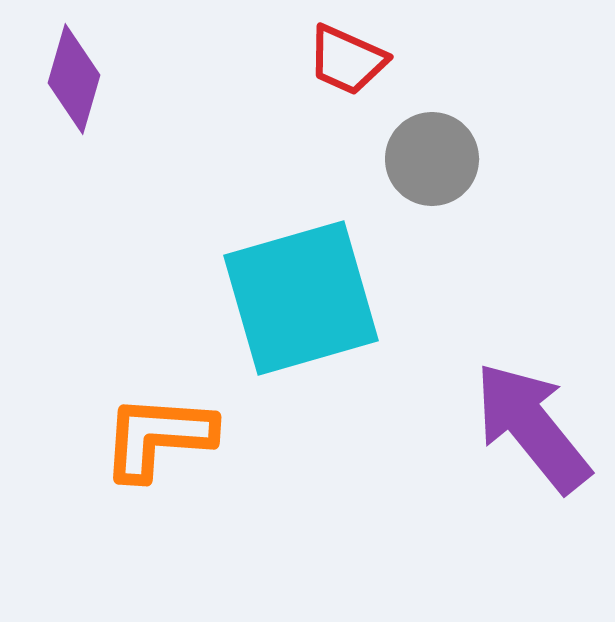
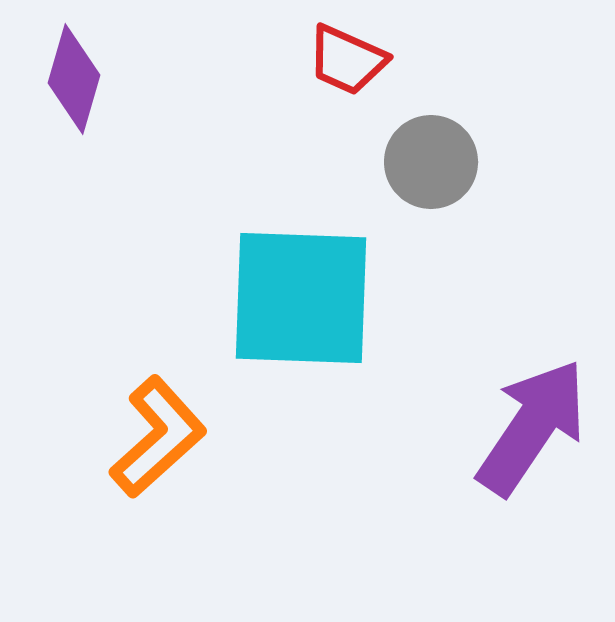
gray circle: moved 1 px left, 3 px down
cyan square: rotated 18 degrees clockwise
purple arrow: rotated 73 degrees clockwise
orange L-shape: rotated 134 degrees clockwise
